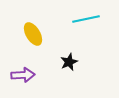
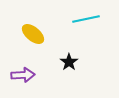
yellow ellipse: rotated 20 degrees counterclockwise
black star: rotated 12 degrees counterclockwise
